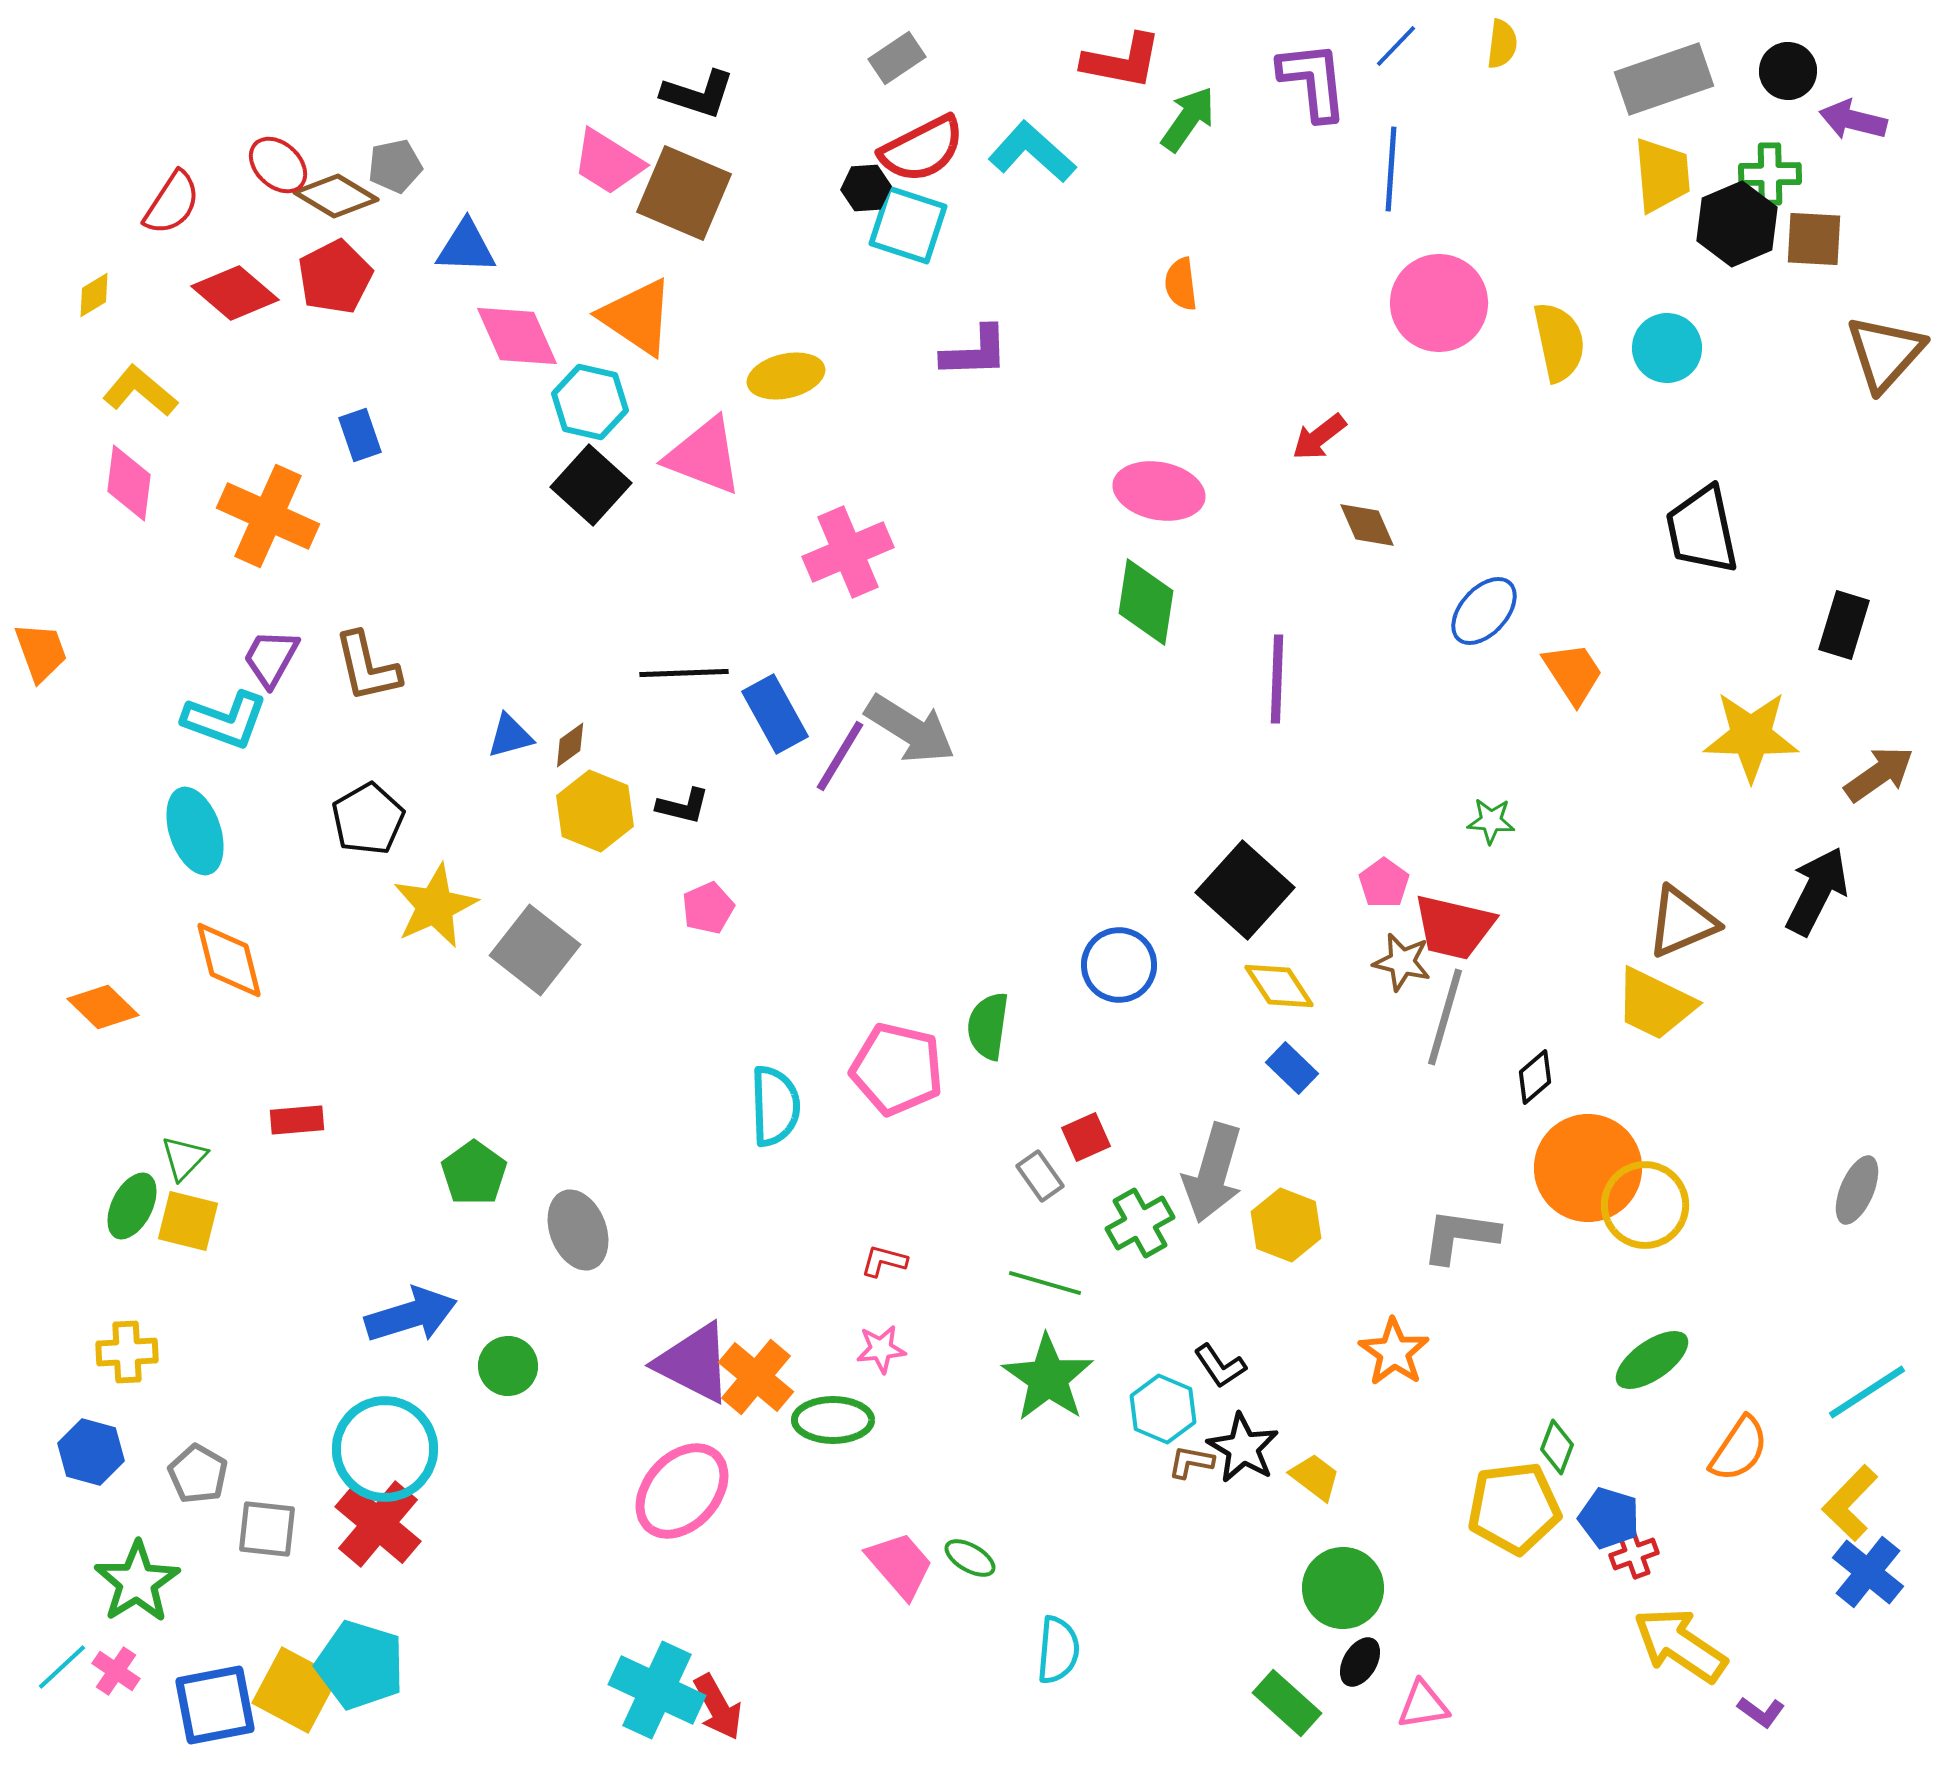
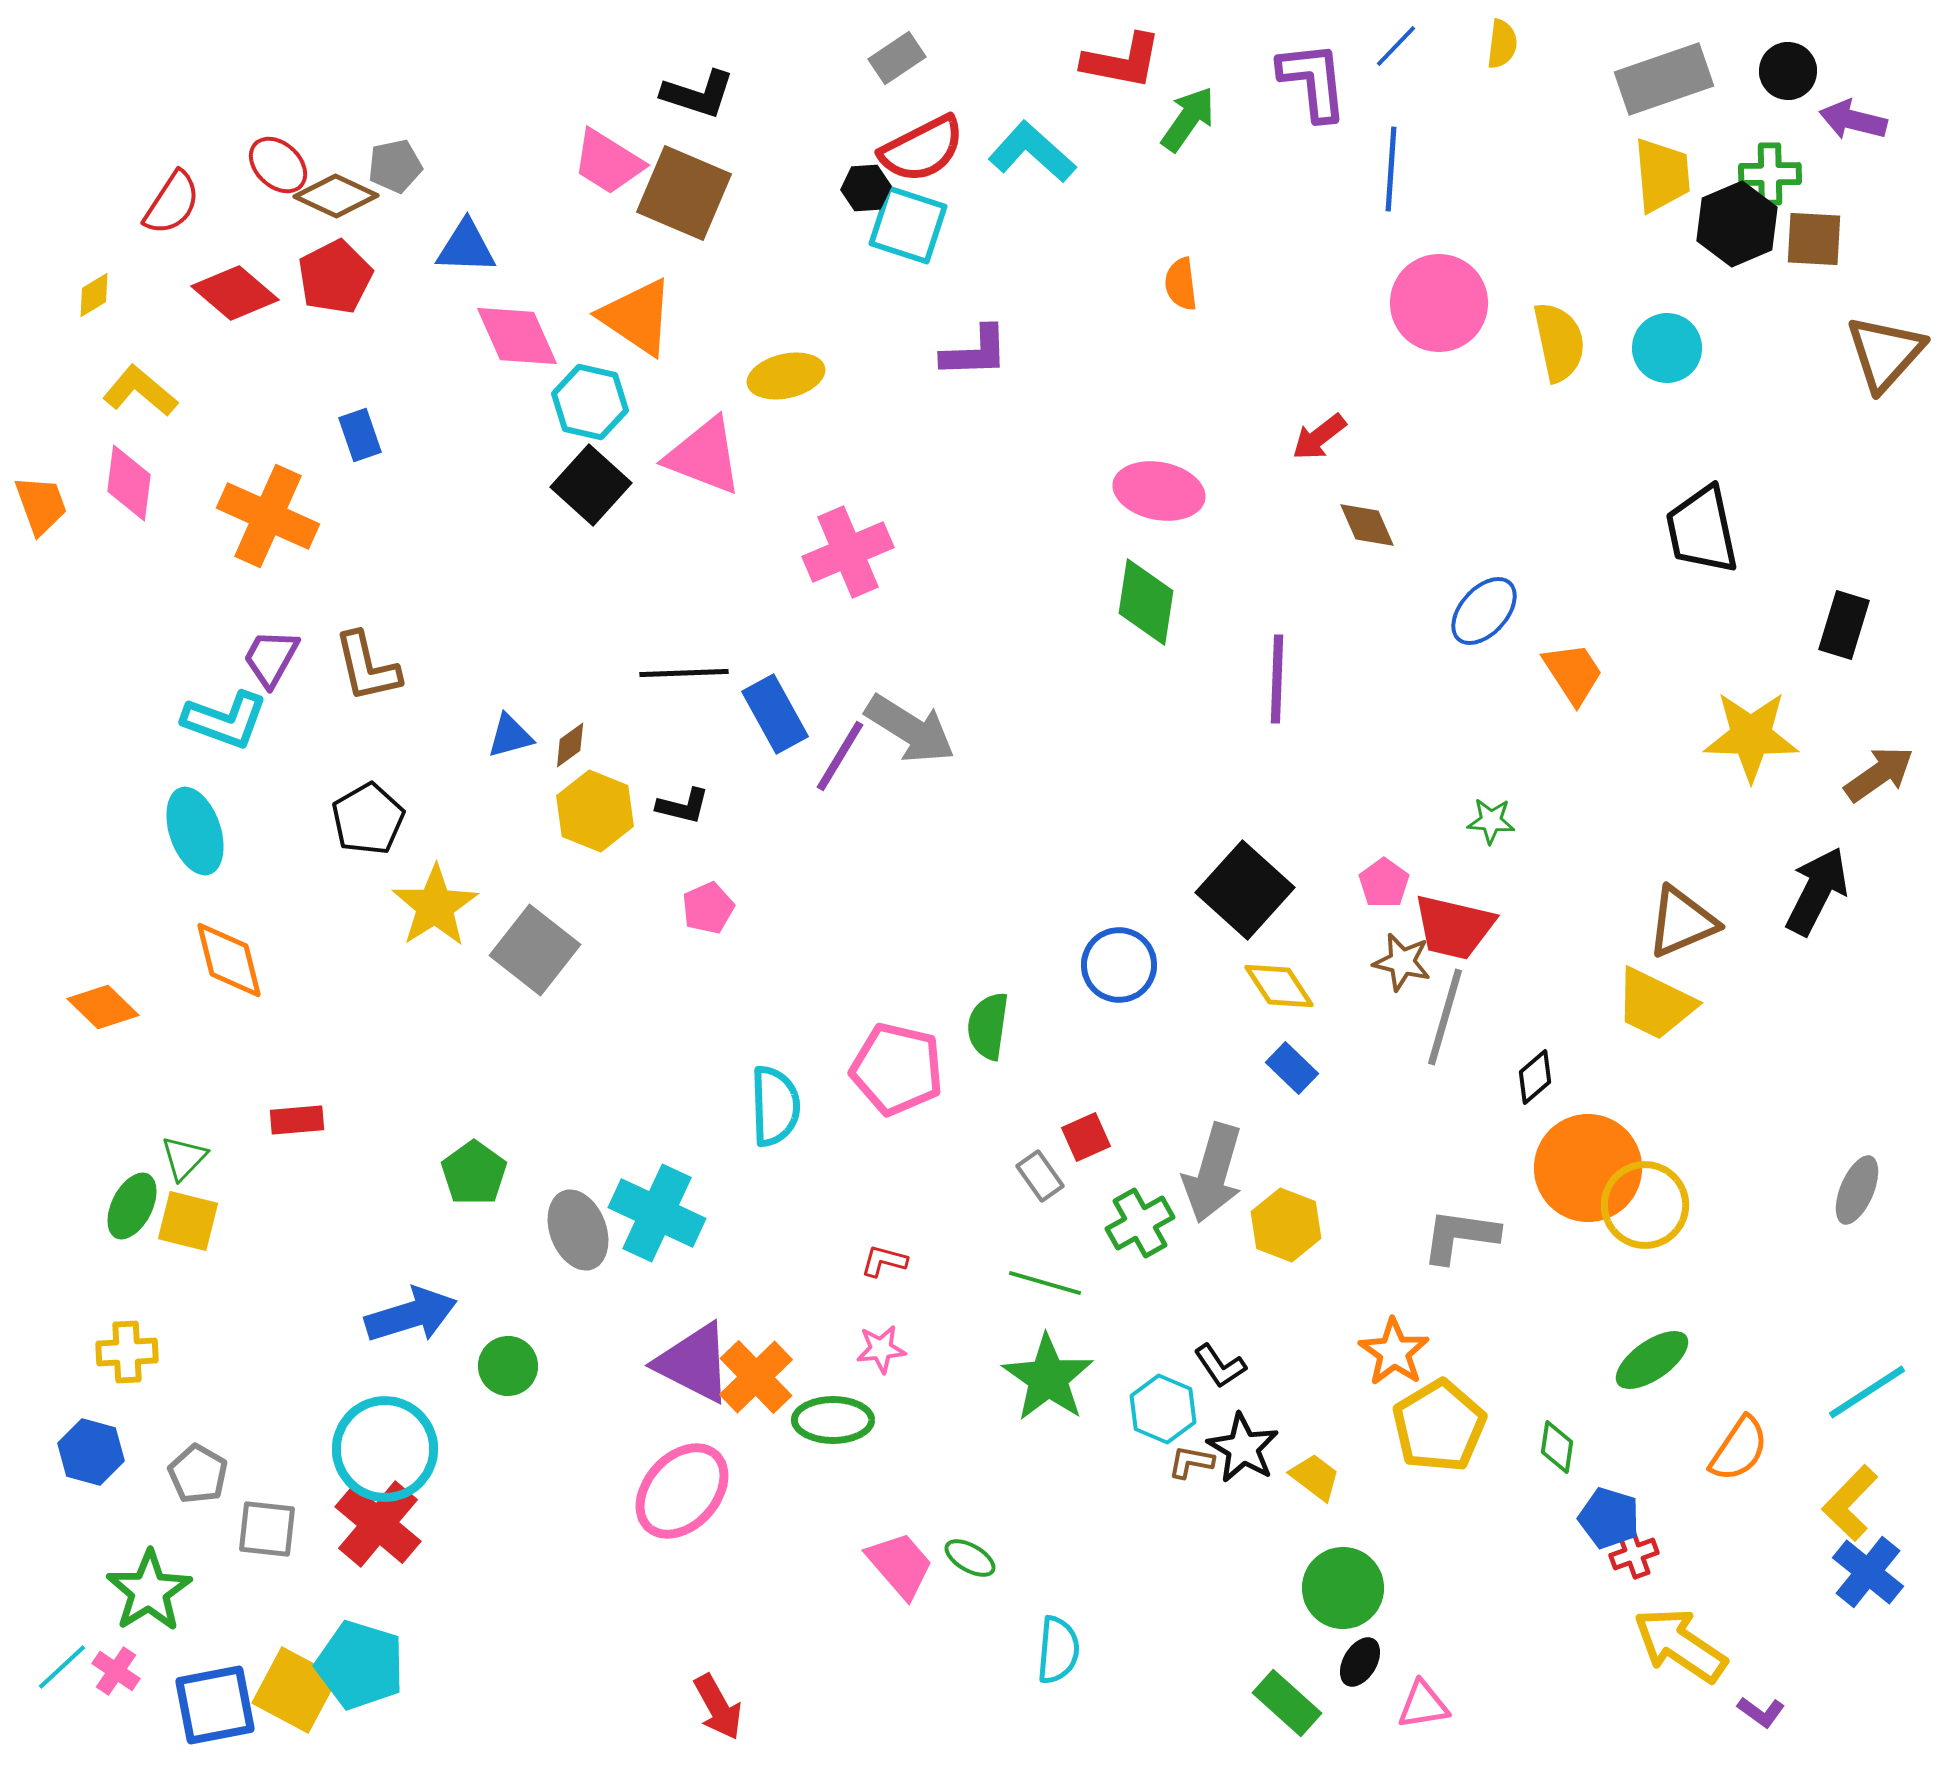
brown diamond at (336, 196): rotated 6 degrees counterclockwise
orange trapezoid at (41, 652): moved 147 px up
yellow star at (435, 906): rotated 8 degrees counterclockwise
orange cross at (756, 1377): rotated 6 degrees clockwise
green diamond at (1557, 1447): rotated 12 degrees counterclockwise
yellow pentagon at (1514, 1508): moved 75 px left, 82 px up; rotated 24 degrees counterclockwise
green star at (137, 1582): moved 12 px right, 9 px down
cyan cross at (657, 1690): moved 477 px up
